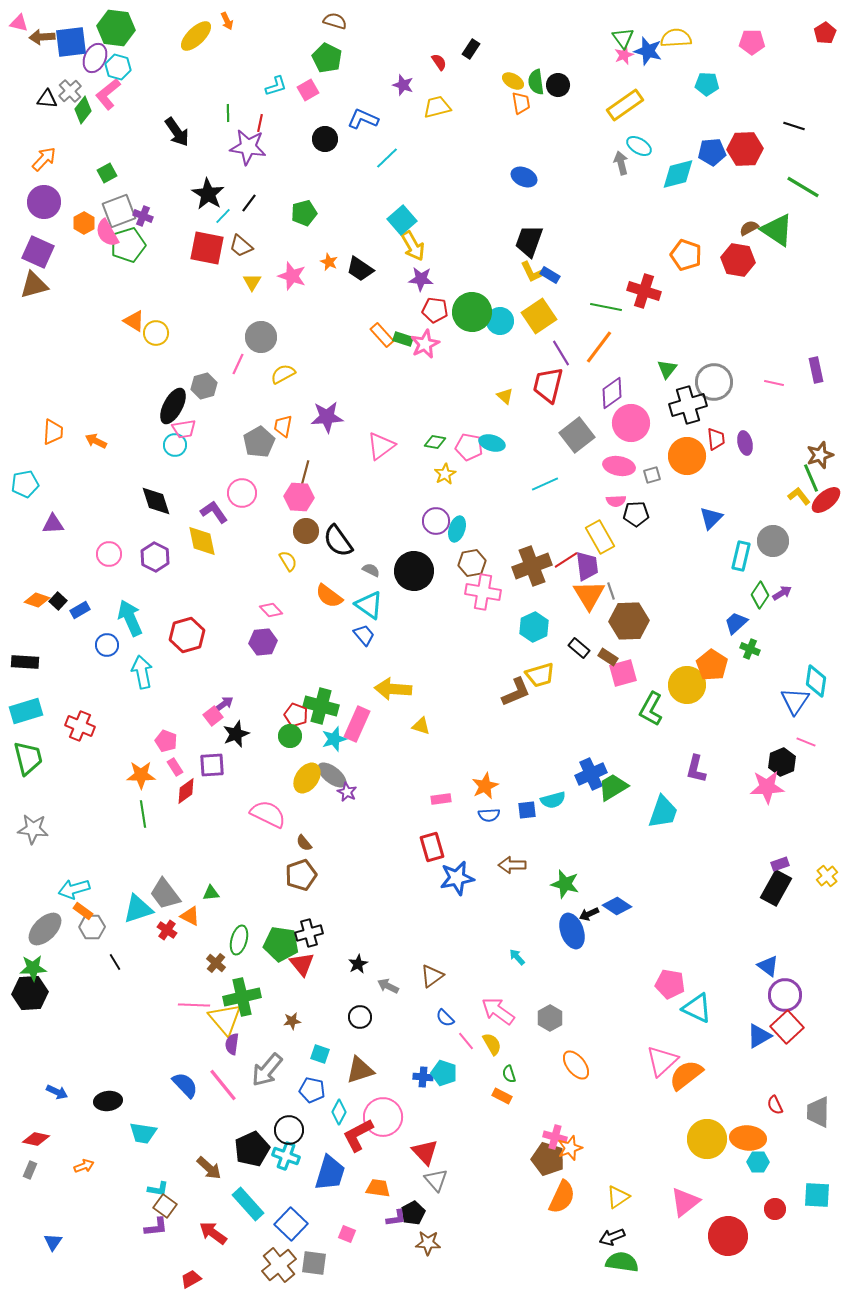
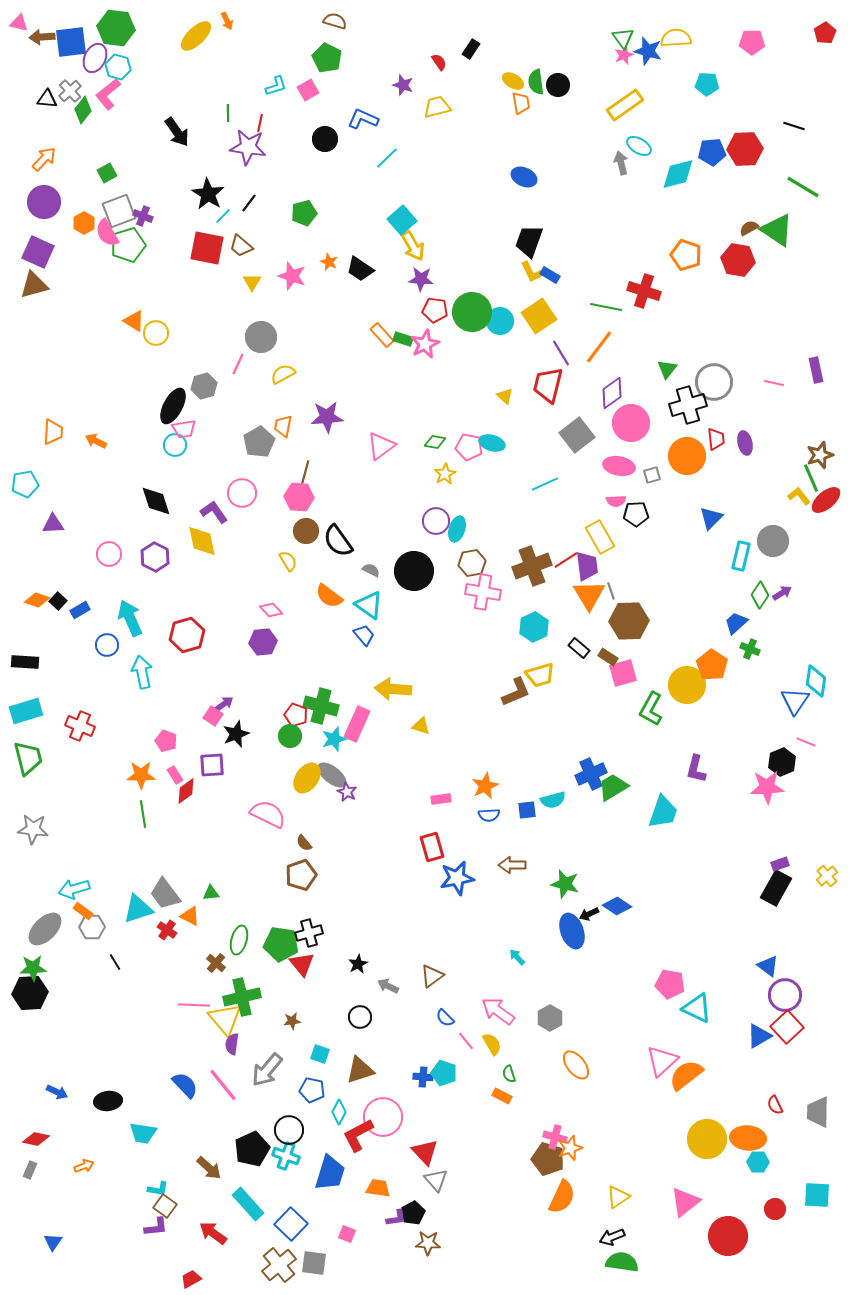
pink square at (213, 716): rotated 18 degrees counterclockwise
pink rectangle at (175, 767): moved 8 px down
